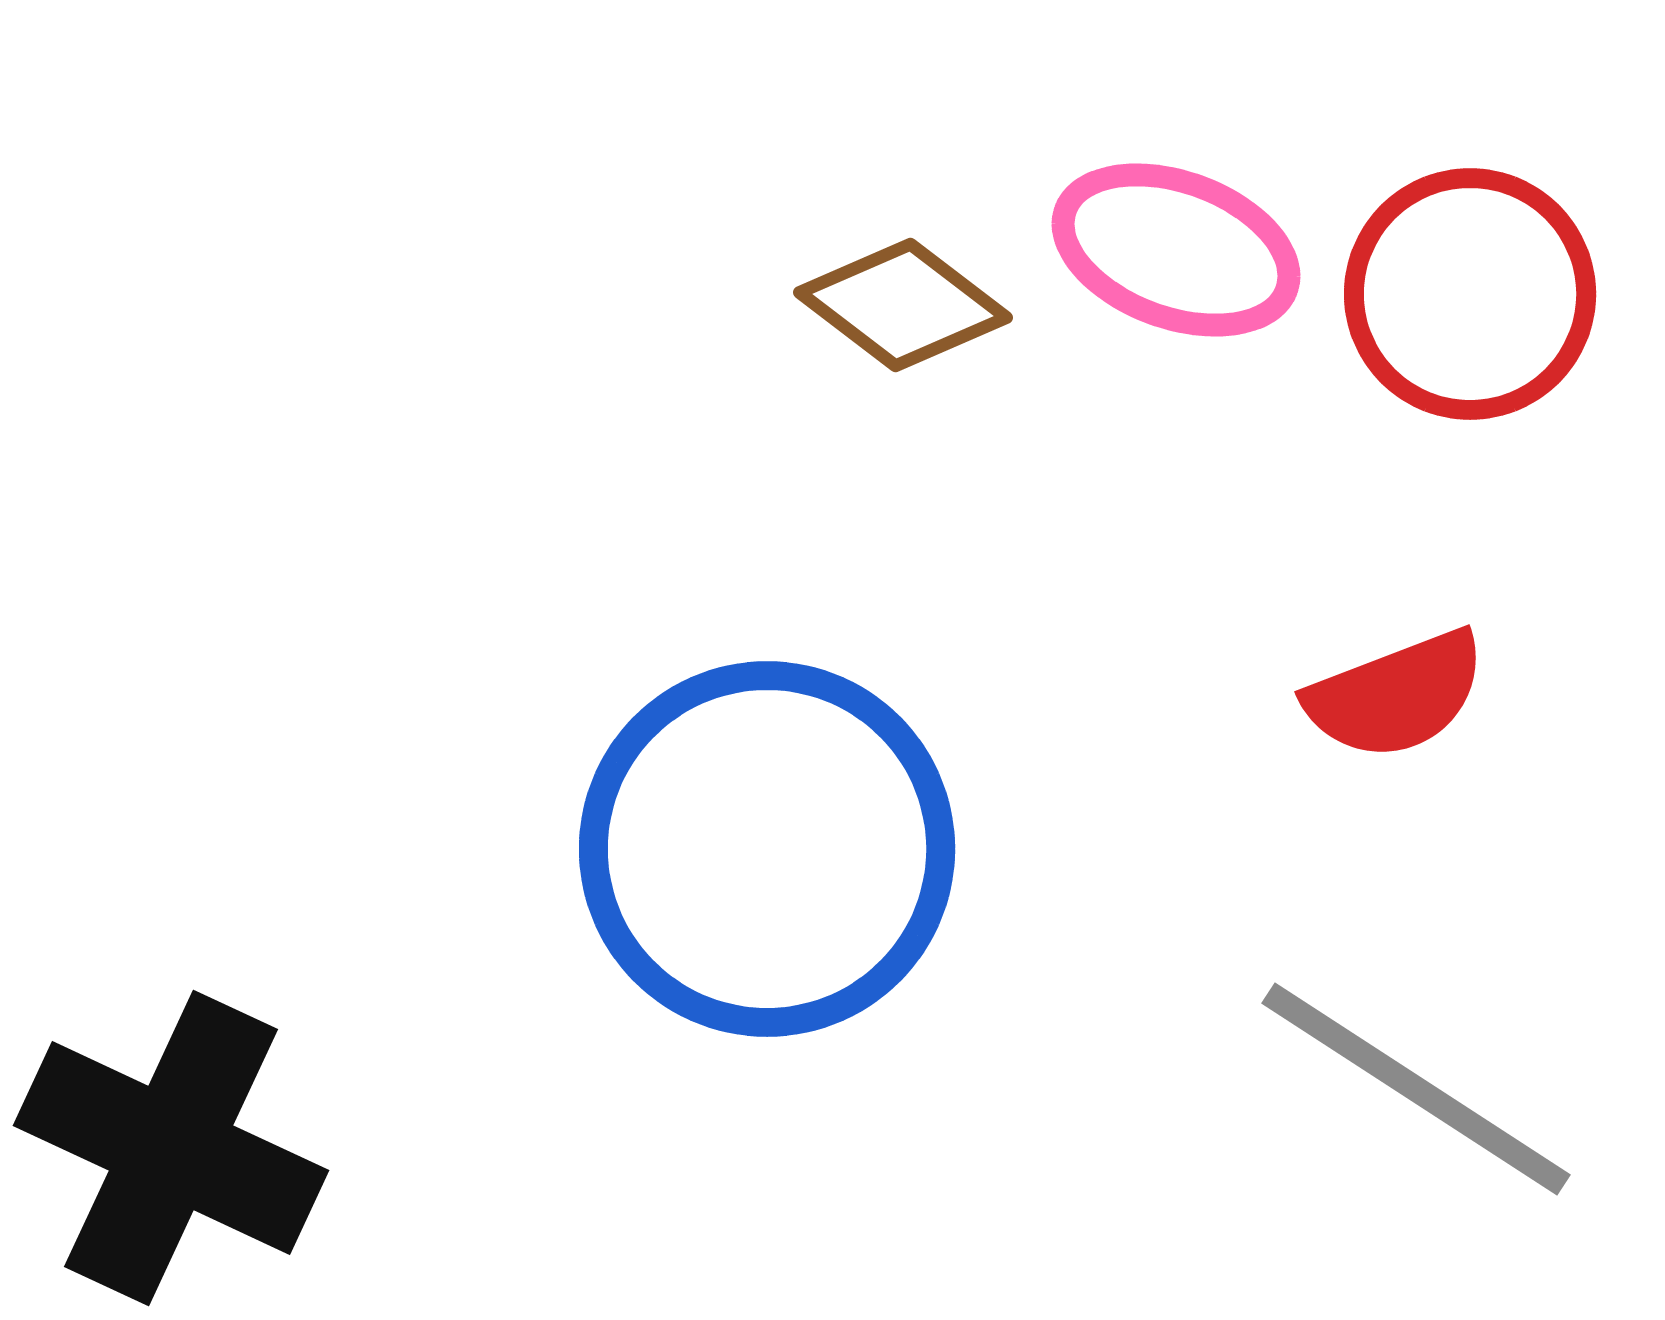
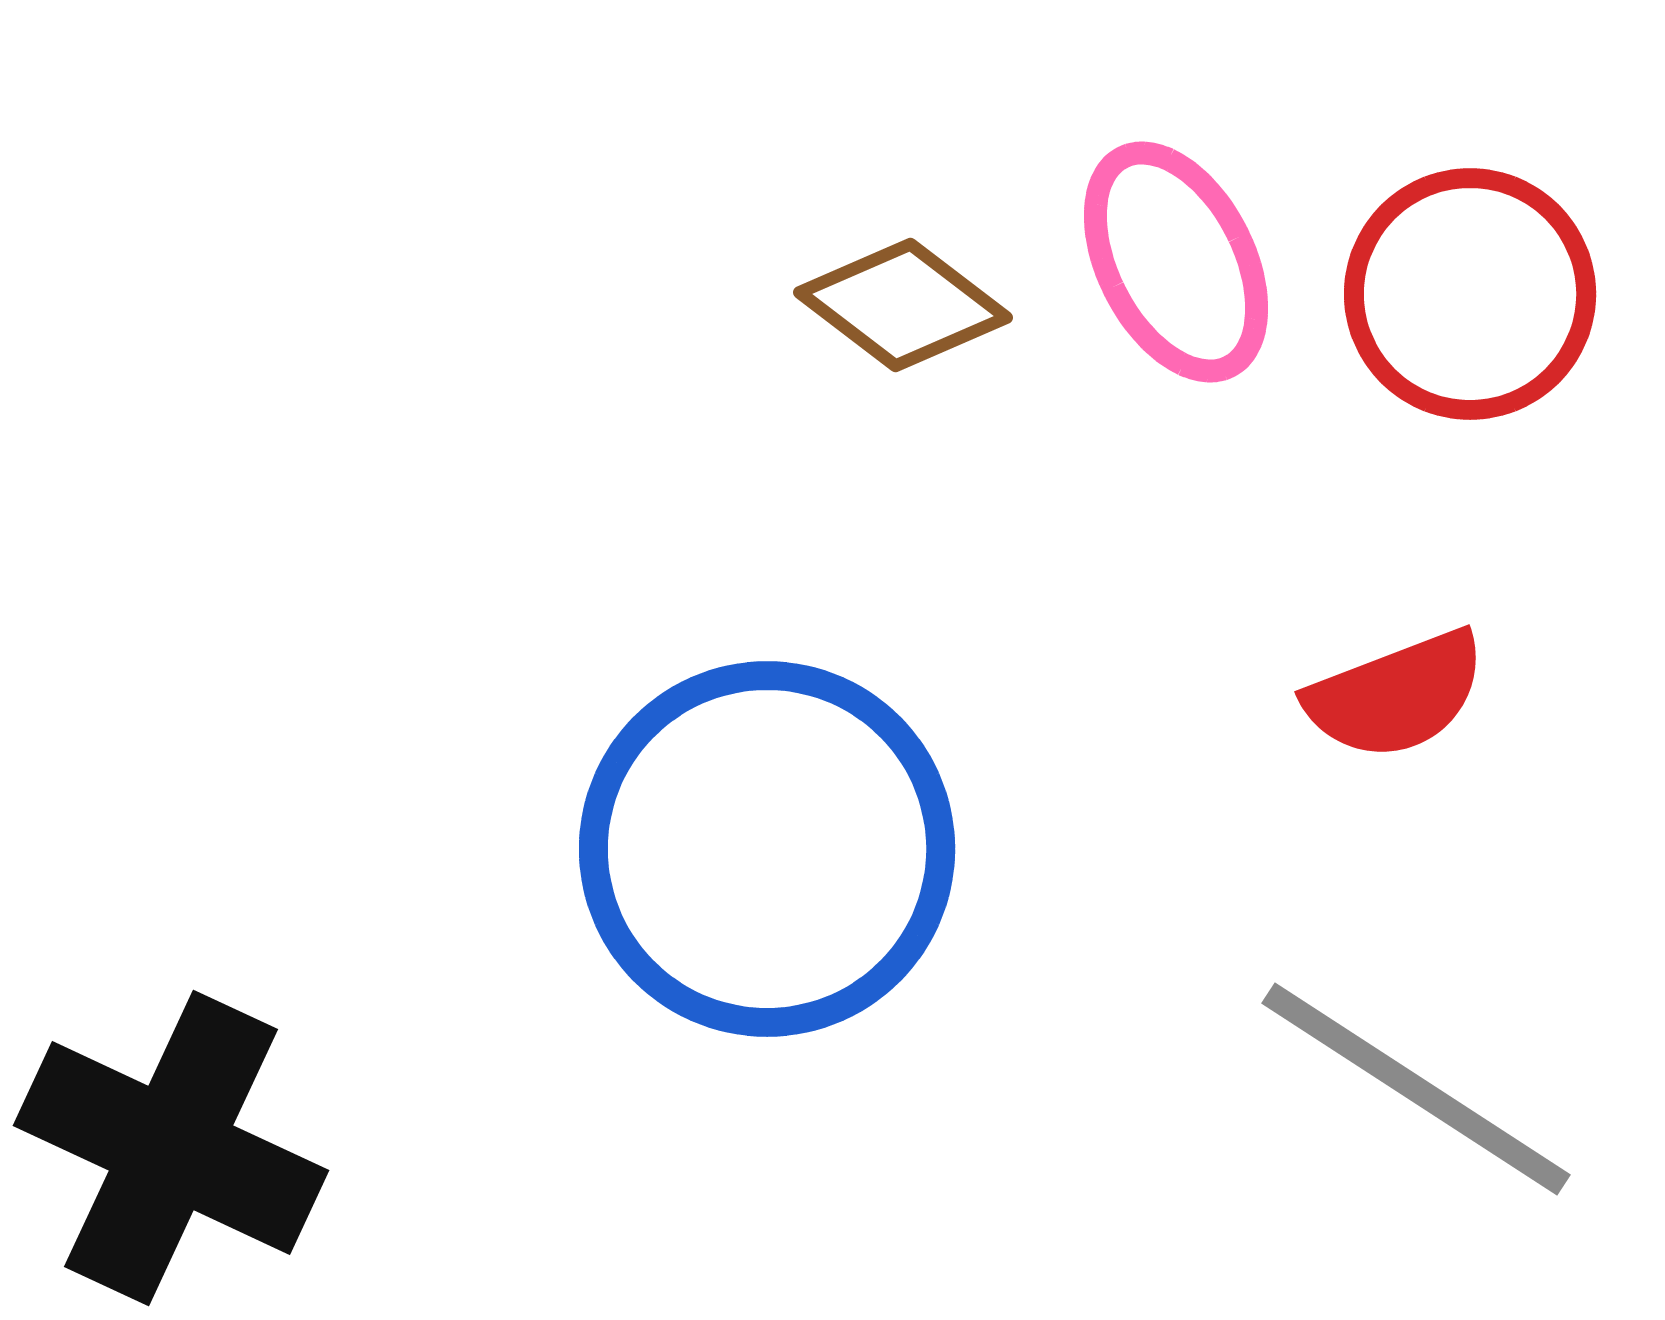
pink ellipse: moved 12 px down; rotated 43 degrees clockwise
